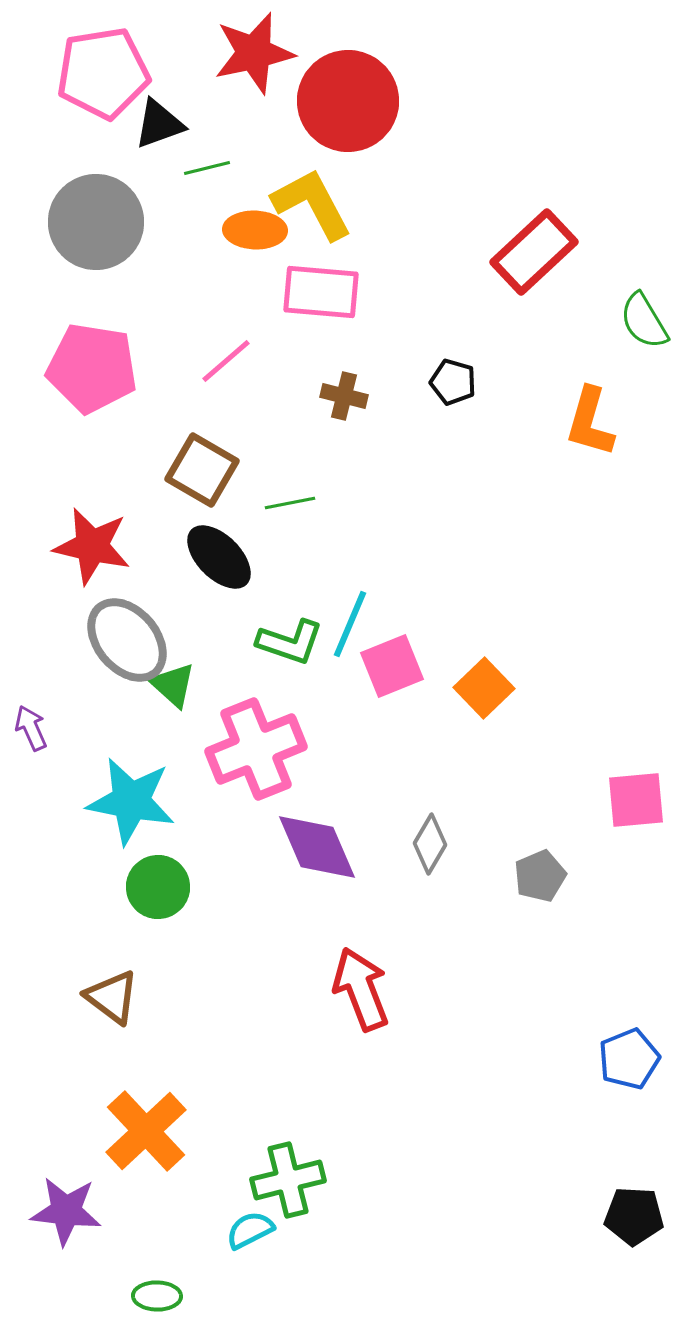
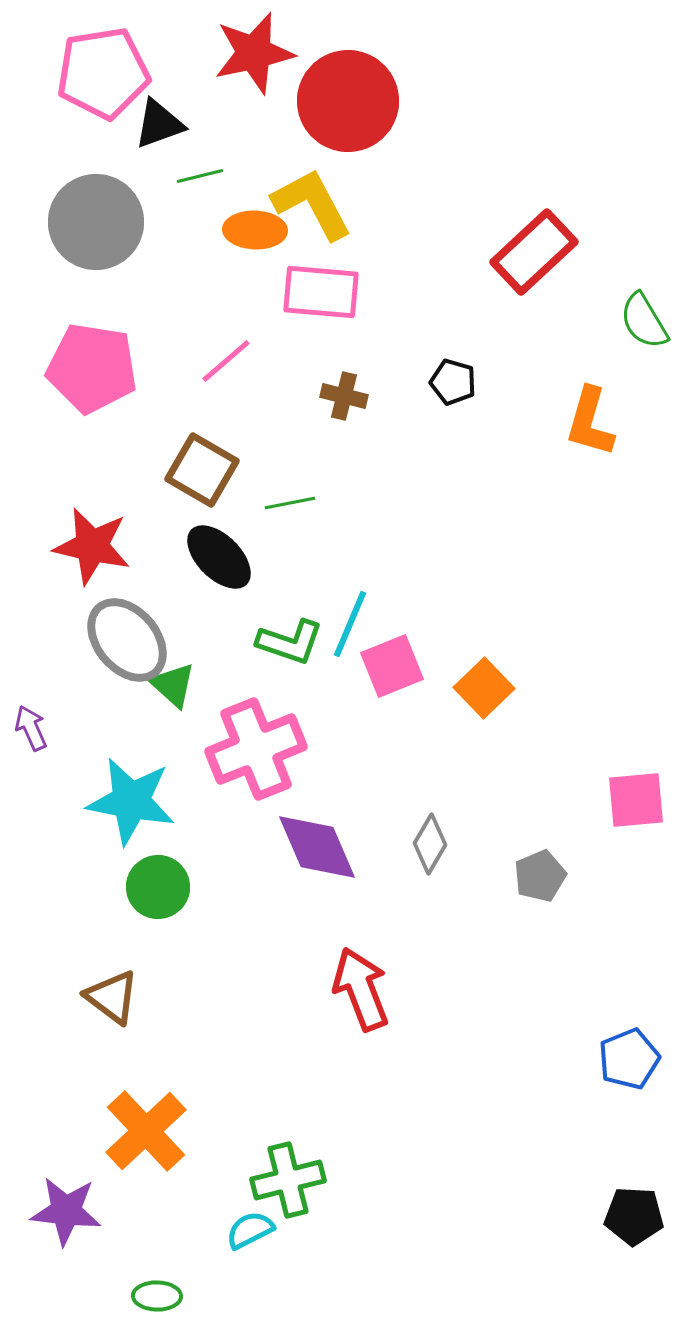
green line at (207, 168): moved 7 px left, 8 px down
